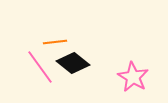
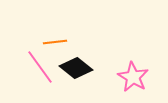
black diamond: moved 3 px right, 5 px down
